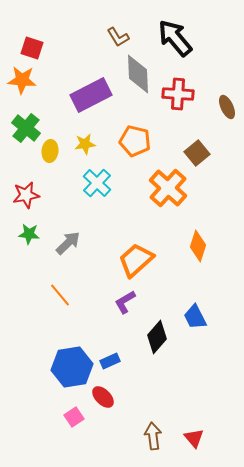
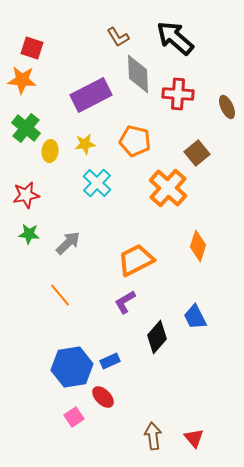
black arrow: rotated 9 degrees counterclockwise
orange trapezoid: rotated 15 degrees clockwise
